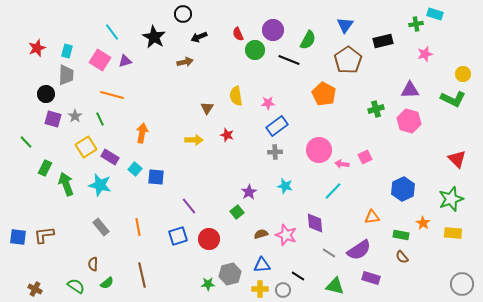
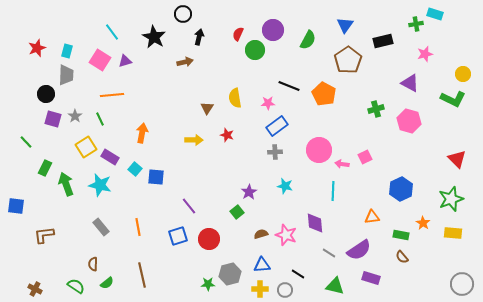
red semicircle at (238, 34): rotated 48 degrees clockwise
black arrow at (199, 37): rotated 126 degrees clockwise
black line at (289, 60): moved 26 px down
purple triangle at (410, 90): moved 7 px up; rotated 30 degrees clockwise
orange line at (112, 95): rotated 20 degrees counterclockwise
yellow semicircle at (236, 96): moved 1 px left, 2 px down
blue hexagon at (403, 189): moved 2 px left
cyan line at (333, 191): rotated 42 degrees counterclockwise
blue square at (18, 237): moved 2 px left, 31 px up
black line at (298, 276): moved 2 px up
gray circle at (283, 290): moved 2 px right
